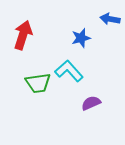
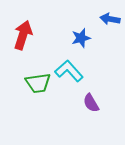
purple semicircle: rotated 96 degrees counterclockwise
